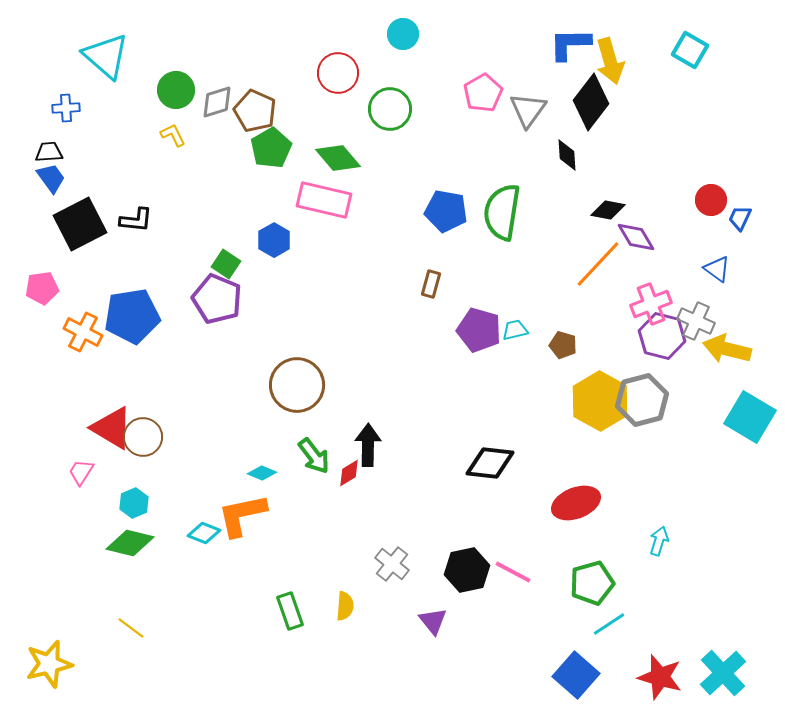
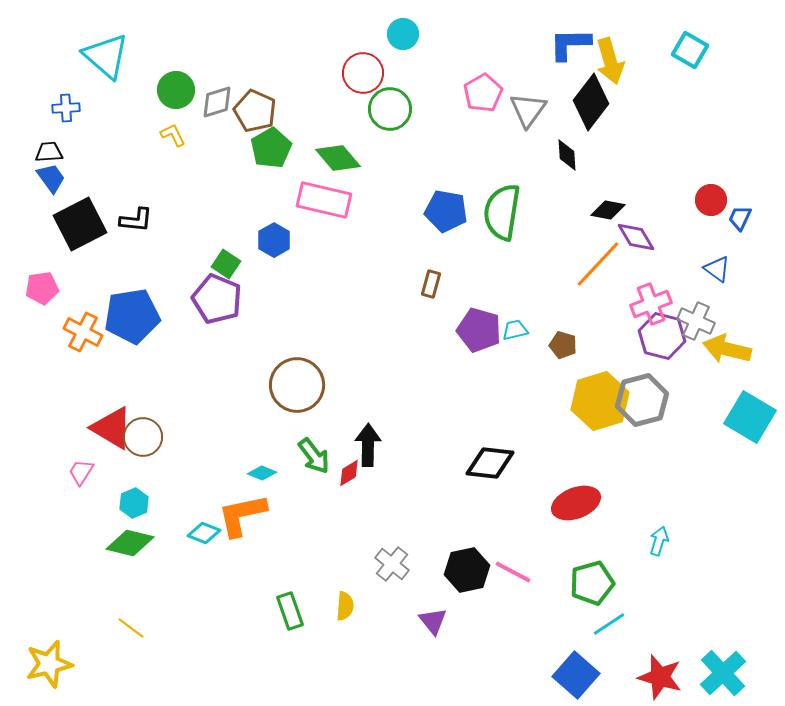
red circle at (338, 73): moved 25 px right
yellow hexagon at (600, 401): rotated 14 degrees clockwise
